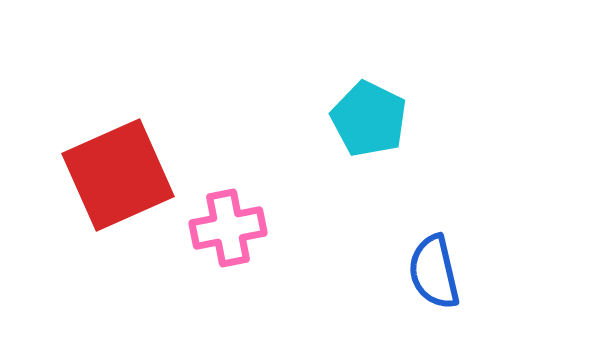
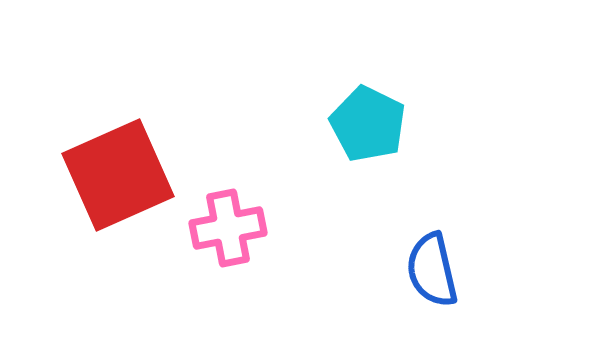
cyan pentagon: moved 1 px left, 5 px down
blue semicircle: moved 2 px left, 2 px up
